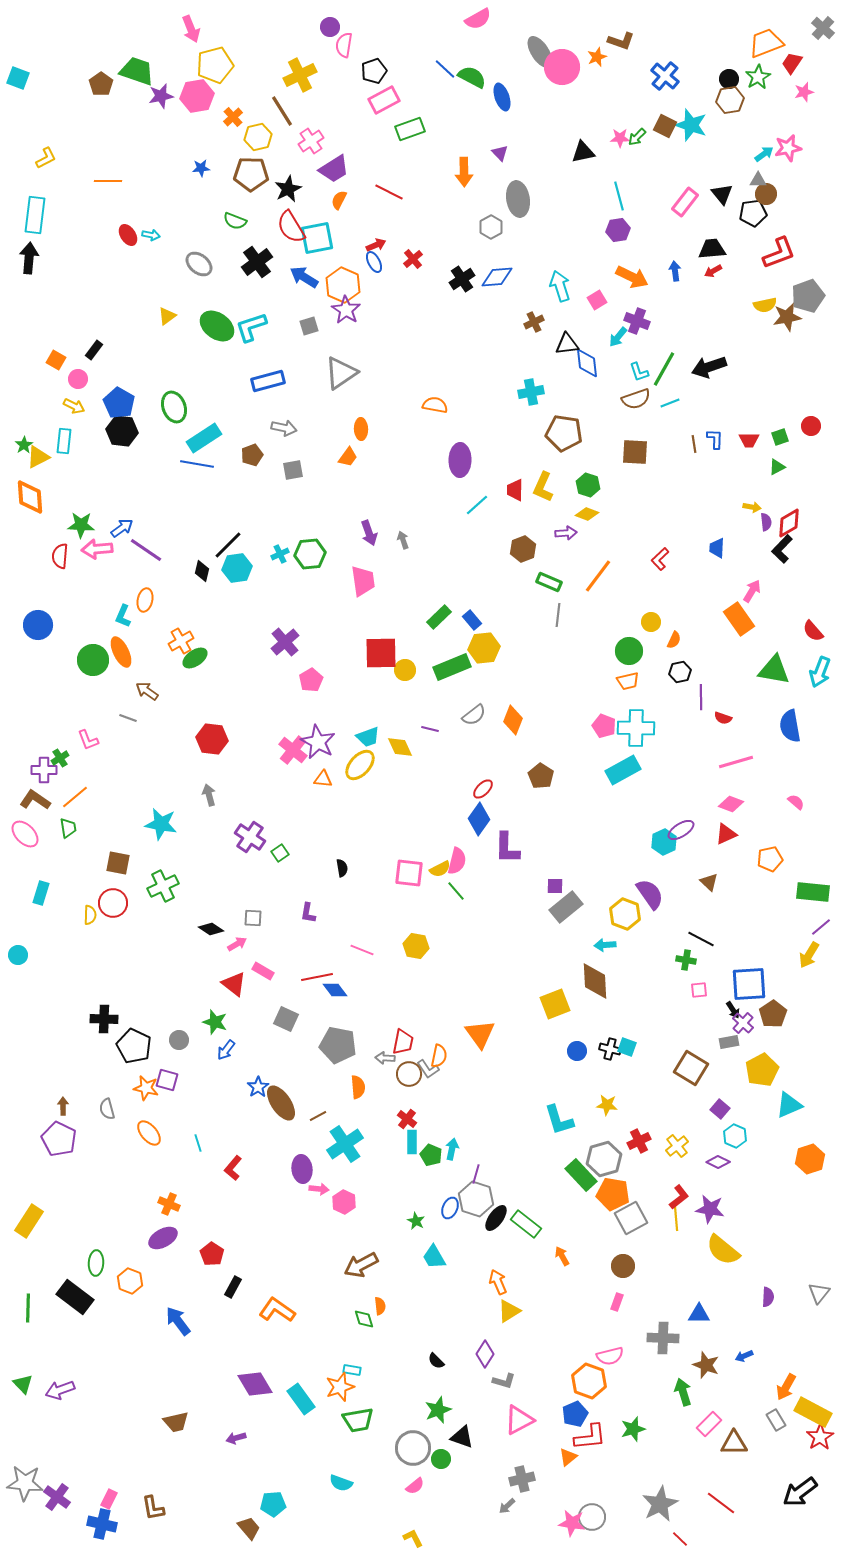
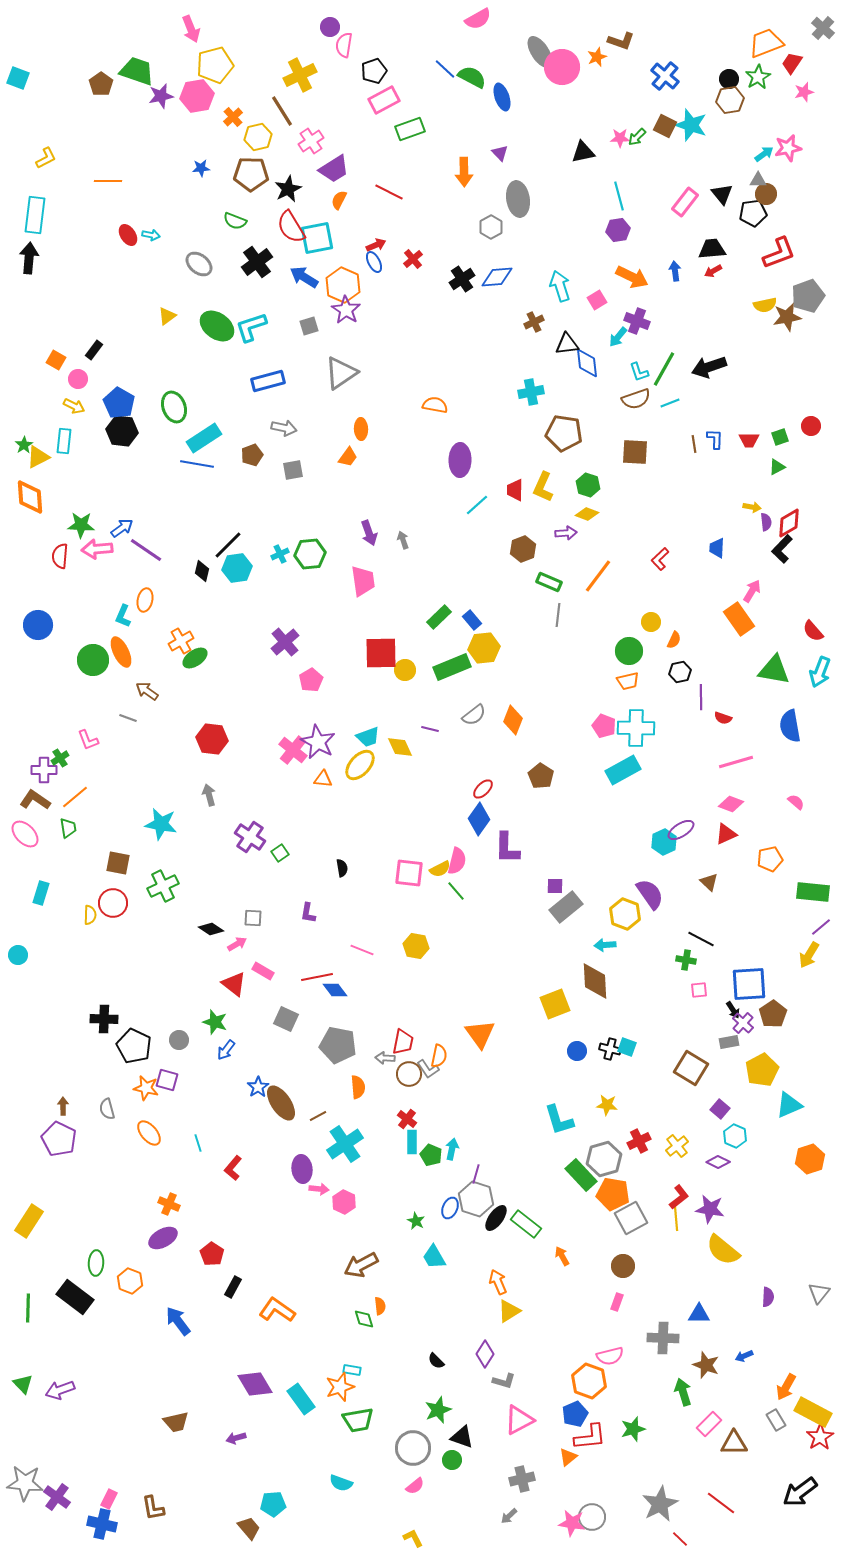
green circle at (441, 1459): moved 11 px right, 1 px down
gray arrow at (507, 1506): moved 2 px right, 10 px down
